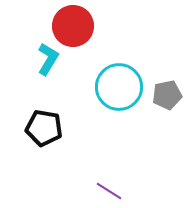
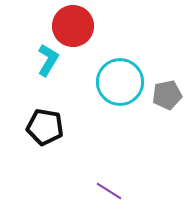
cyan L-shape: moved 1 px down
cyan circle: moved 1 px right, 5 px up
black pentagon: moved 1 px right, 1 px up
